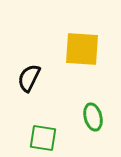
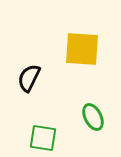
green ellipse: rotated 12 degrees counterclockwise
